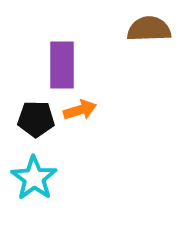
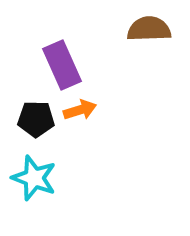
purple rectangle: rotated 24 degrees counterclockwise
cyan star: rotated 15 degrees counterclockwise
